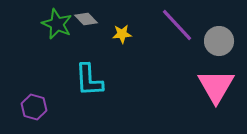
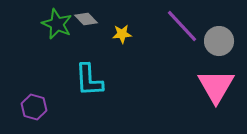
purple line: moved 5 px right, 1 px down
